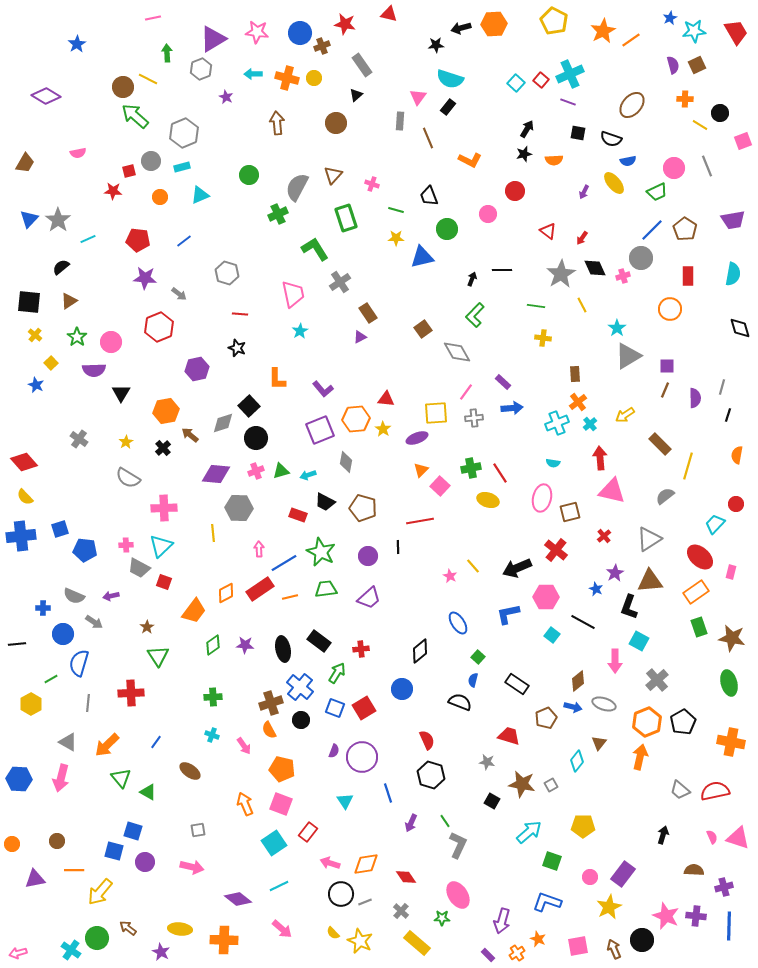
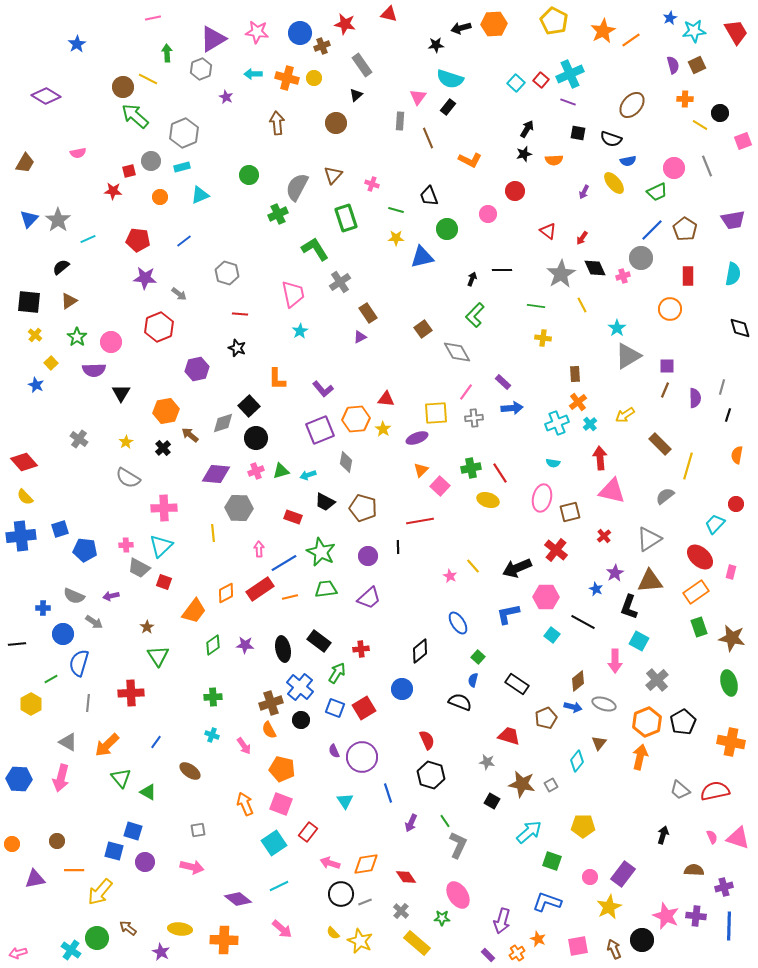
red rectangle at (298, 515): moved 5 px left, 2 px down
purple semicircle at (334, 751): rotated 136 degrees clockwise
